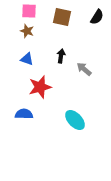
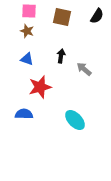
black semicircle: moved 1 px up
